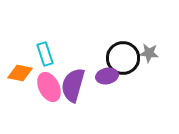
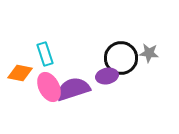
black circle: moved 2 px left
purple semicircle: moved 4 px down; rotated 56 degrees clockwise
